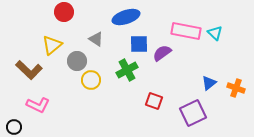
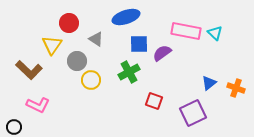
red circle: moved 5 px right, 11 px down
yellow triangle: rotated 15 degrees counterclockwise
green cross: moved 2 px right, 2 px down
